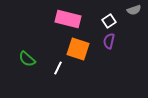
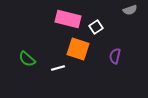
gray semicircle: moved 4 px left
white square: moved 13 px left, 6 px down
purple semicircle: moved 6 px right, 15 px down
white line: rotated 48 degrees clockwise
